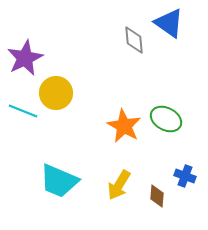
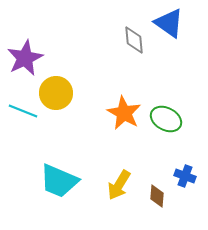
orange star: moved 13 px up
